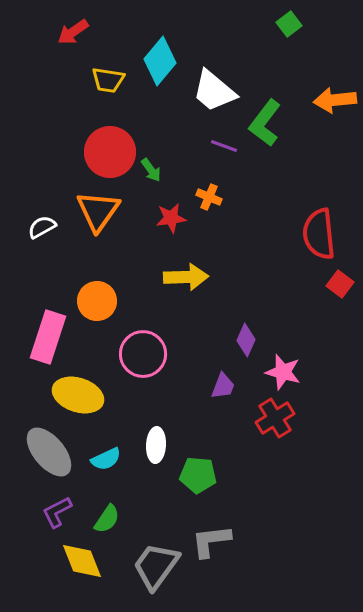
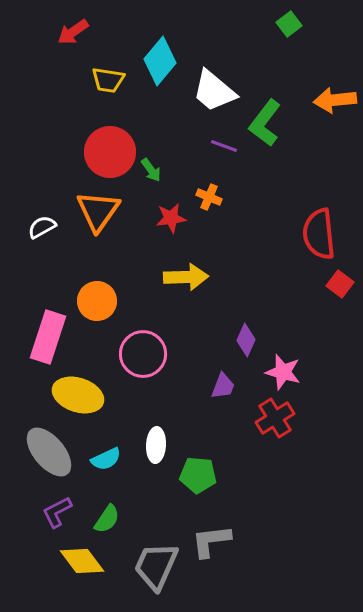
yellow diamond: rotated 15 degrees counterclockwise
gray trapezoid: rotated 12 degrees counterclockwise
